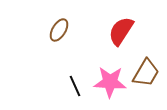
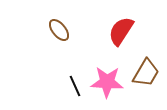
brown ellipse: rotated 70 degrees counterclockwise
pink star: moved 3 px left
